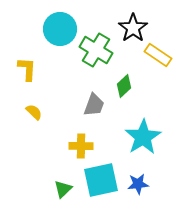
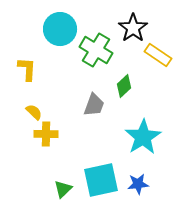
yellow cross: moved 35 px left, 12 px up
